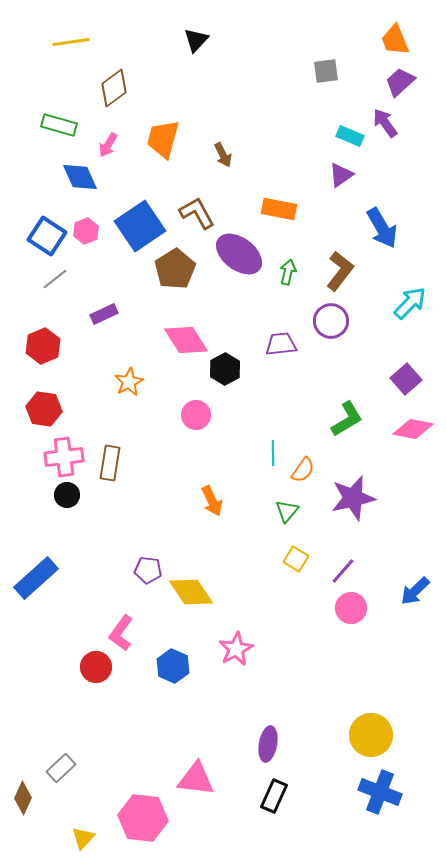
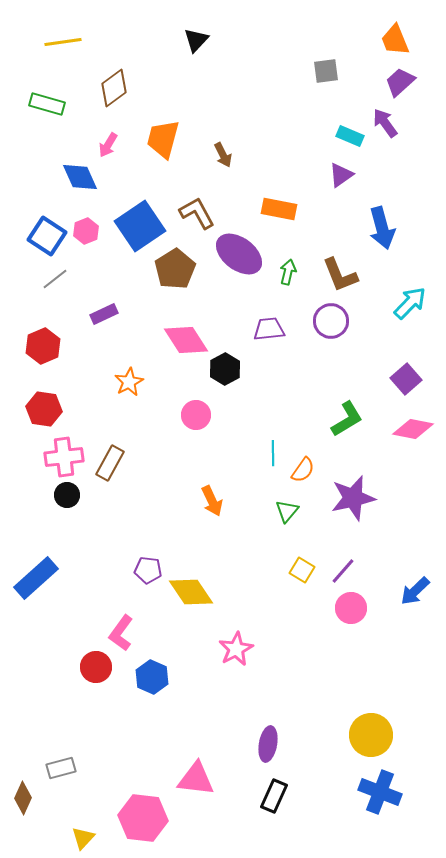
yellow line at (71, 42): moved 8 px left
green rectangle at (59, 125): moved 12 px left, 21 px up
blue arrow at (382, 228): rotated 15 degrees clockwise
brown L-shape at (340, 271): moved 4 px down; rotated 120 degrees clockwise
purple trapezoid at (281, 344): moved 12 px left, 15 px up
brown rectangle at (110, 463): rotated 20 degrees clockwise
yellow square at (296, 559): moved 6 px right, 11 px down
blue hexagon at (173, 666): moved 21 px left, 11 px down
gray rectangle at (61, 768): rotated 28 degrees clockwise
